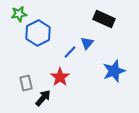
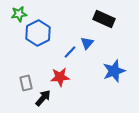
red star: rotated 30 degrees clockwise
